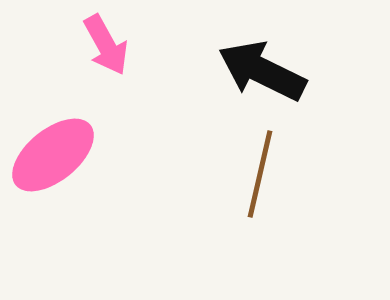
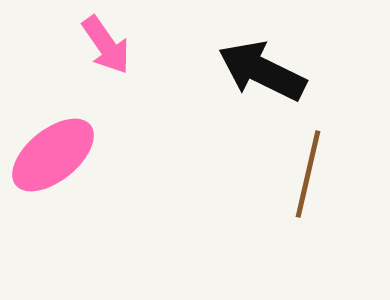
pink arrow: rotated 6 degrees counterclockwise
brown line: moved 48 px right
